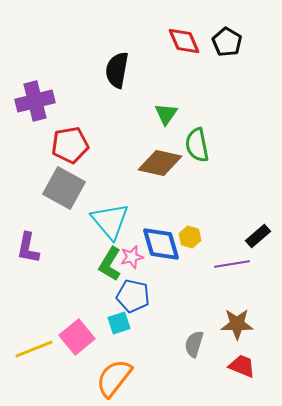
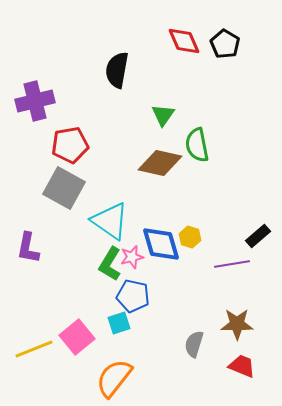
black pentagon: moved 2 px left, 2 px down
green triangle: moved 3 px left, 1 px down
cyan triangle: rotated 15 degrees counterclockwise
